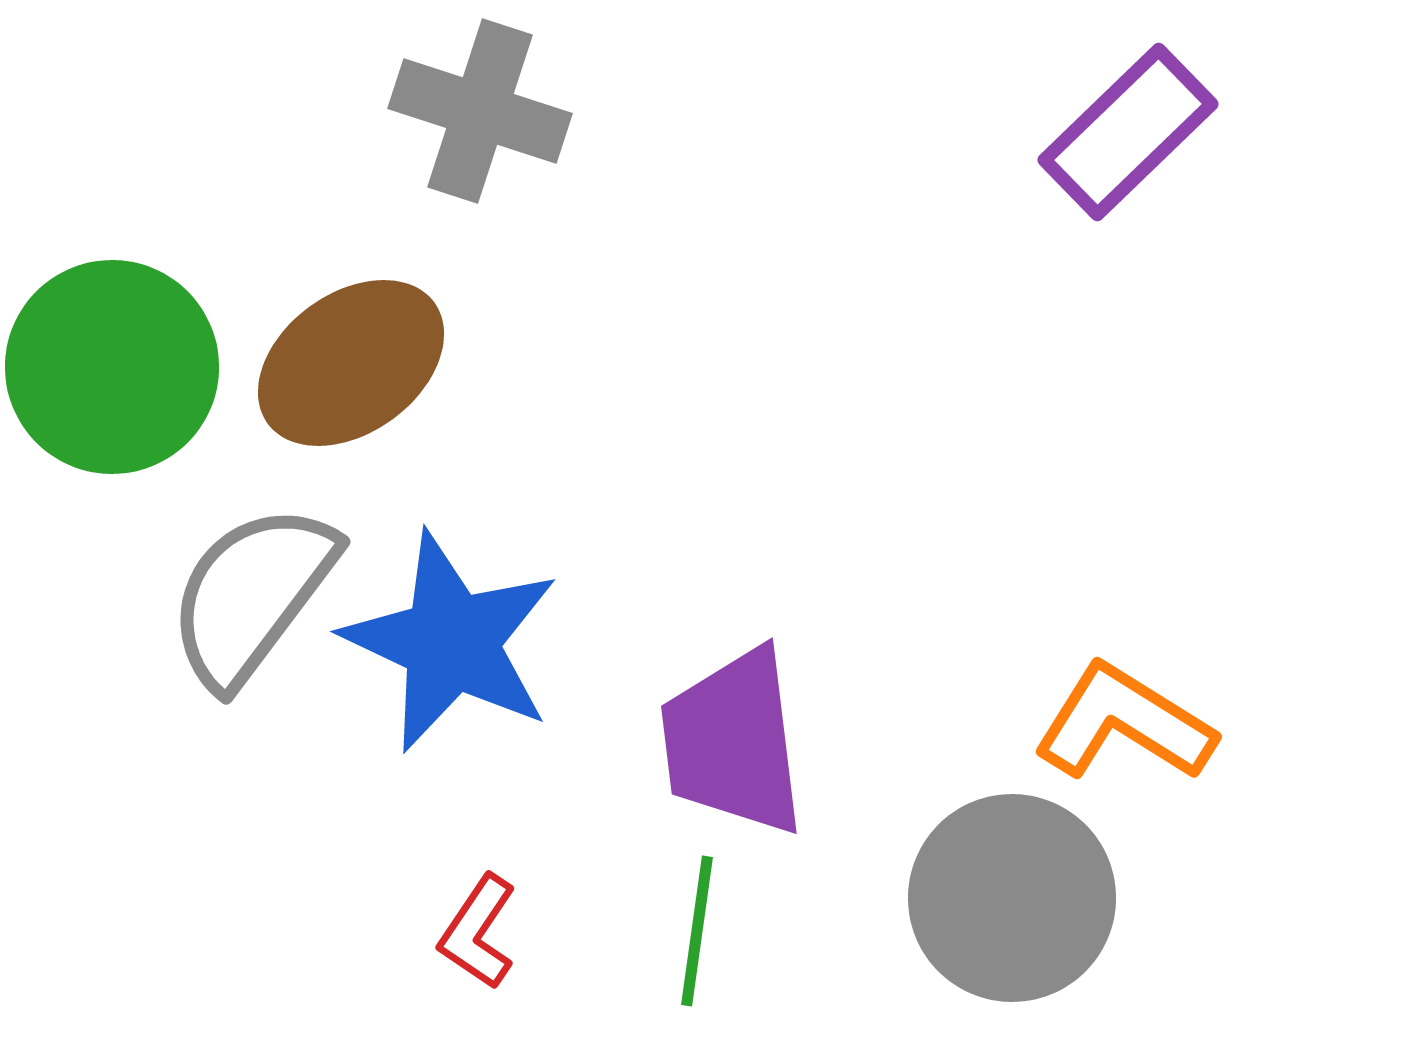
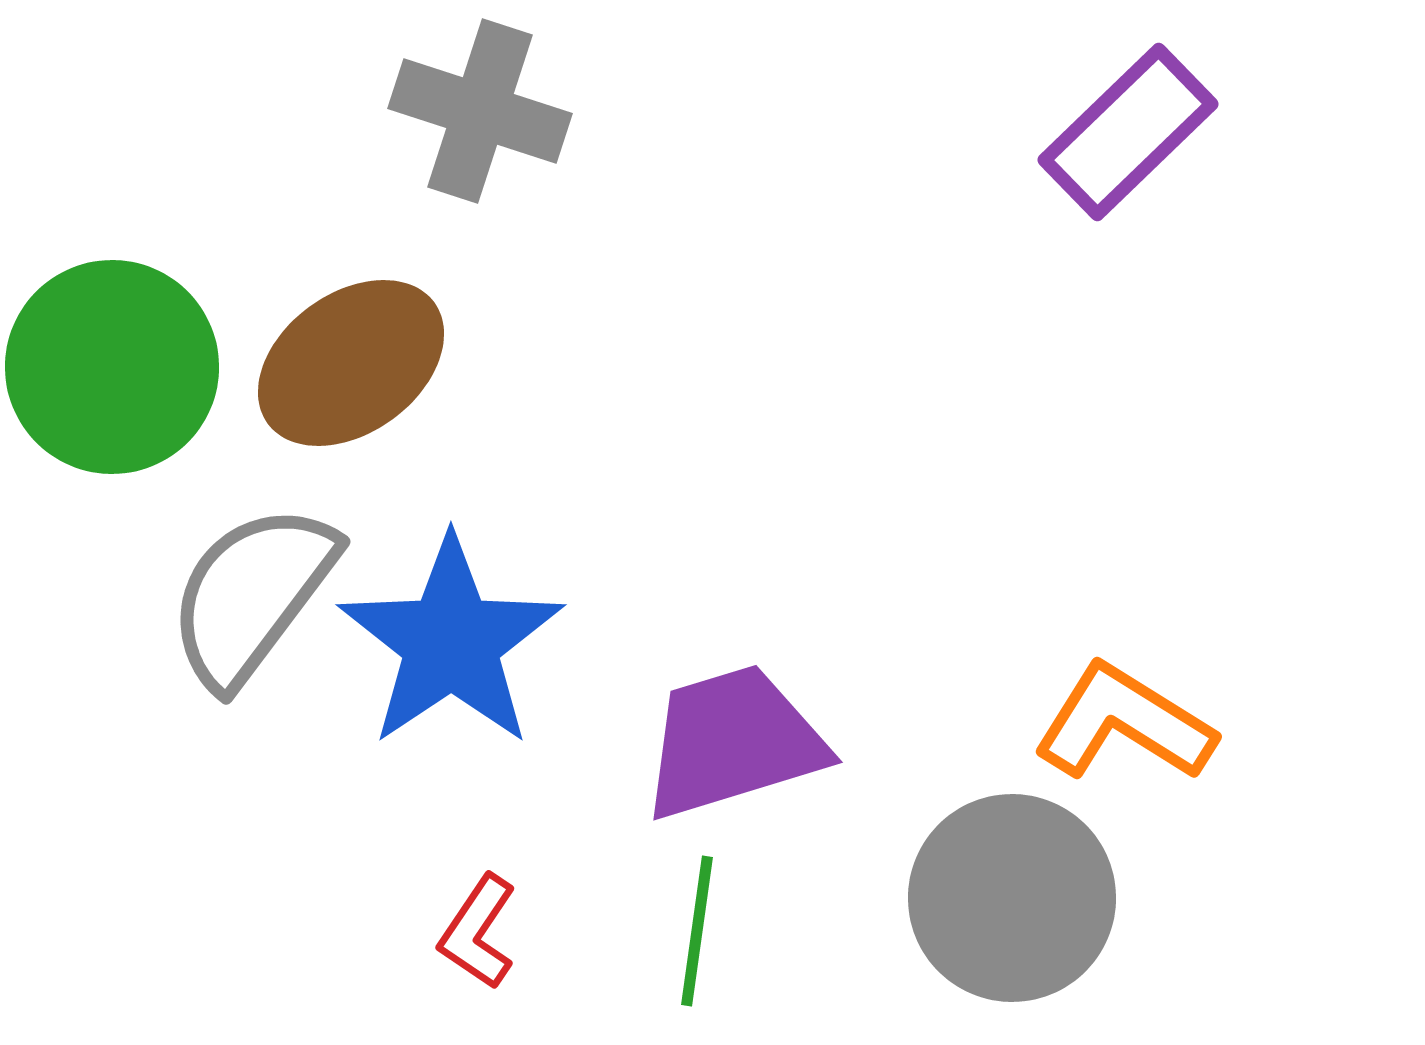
blue star: rotated 13 degrees clockwise
purple trapezoid: rotated 80 degrees clockwise
